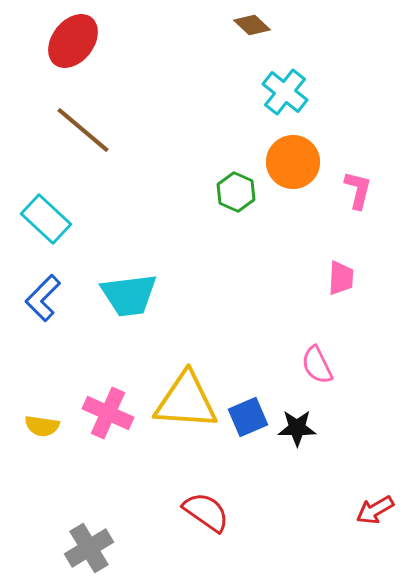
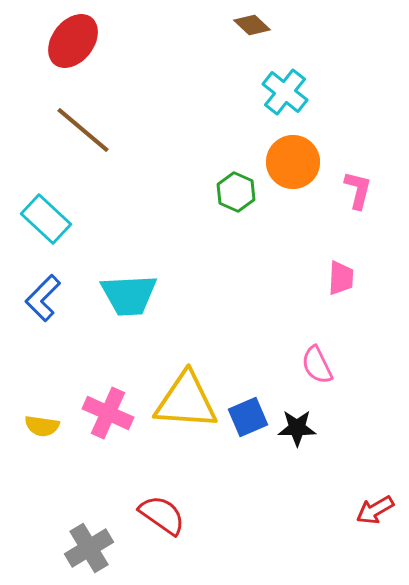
cyan trapezoid: rotated 4 degrees clockwise
red semicircle: moved 44 px left, 3 px down
